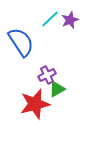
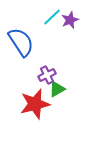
cyan line: moved 2 px right, 2 px up
